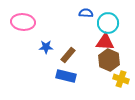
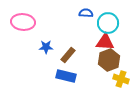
brown hexagon: rotated 15 degrees clockwise
